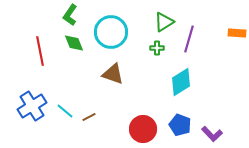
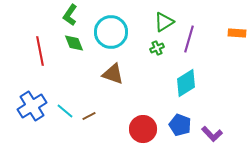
green cross: rotated 24 degrees counterclockwise
cyan diamond: moved 5 px right, 1 px down
brown line: moved 1 px up
